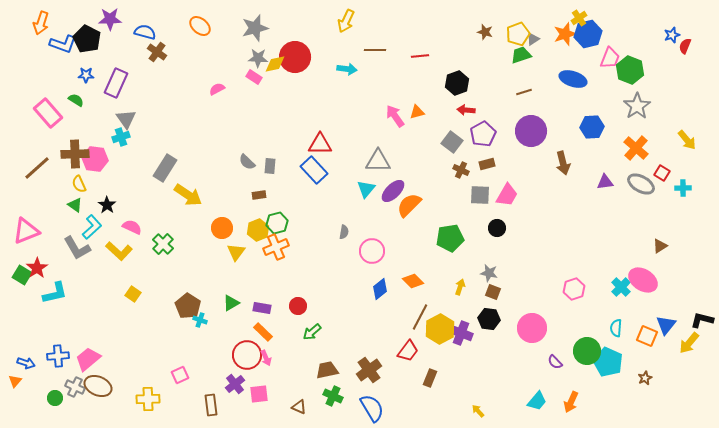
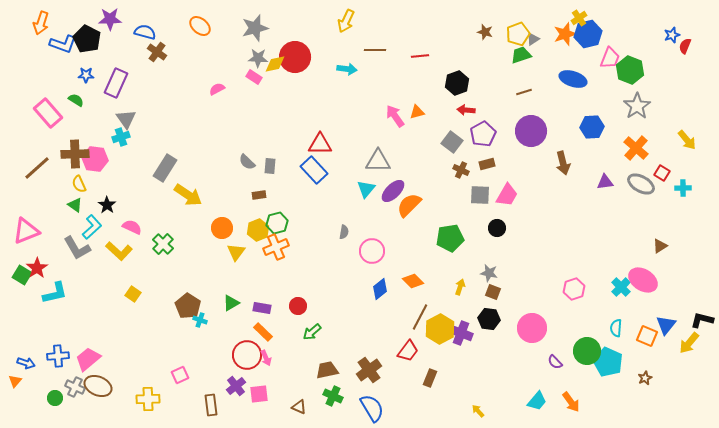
purple cross at (235, 384): moved 1 px right, 2 px down
orange arrow at (571, 402): rotated 60 degrees counterclockwise
